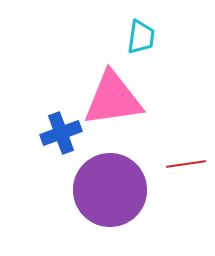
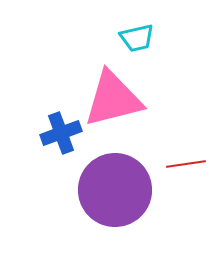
cyan trapezoid: moved 4 px left, 1 px down; rotated 69 degrees clockwise
pink triangle: rotated 6 degrees counterclockwise
purple circle: moved 5 px right
